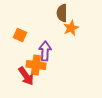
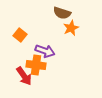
brown semicircle: rotated 72 degrees counterclockwise
orange square: rotated 16 degrees clockwise
purple arrow: rotated 108 degrees clockwise
red arrow: moved 2 px left
